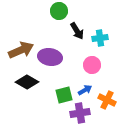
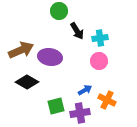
pink circle: moved 7 px right, 4 px up
green square: moved 8 px left, 11 px down
